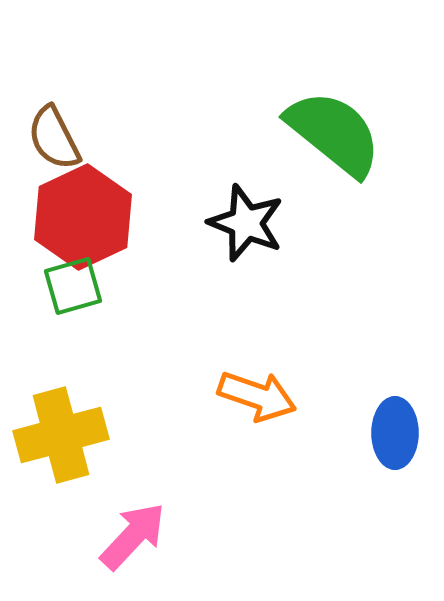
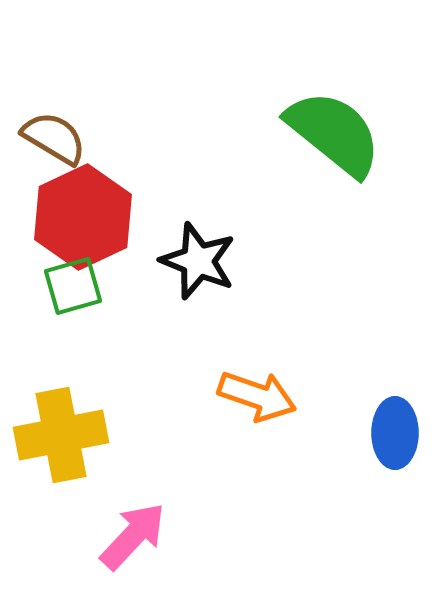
brown semicircle: rotated 148 degrees clockwise
black star: moved 48 px left, 38 px down
yellow cross: rotated 4 degrees clockwise
